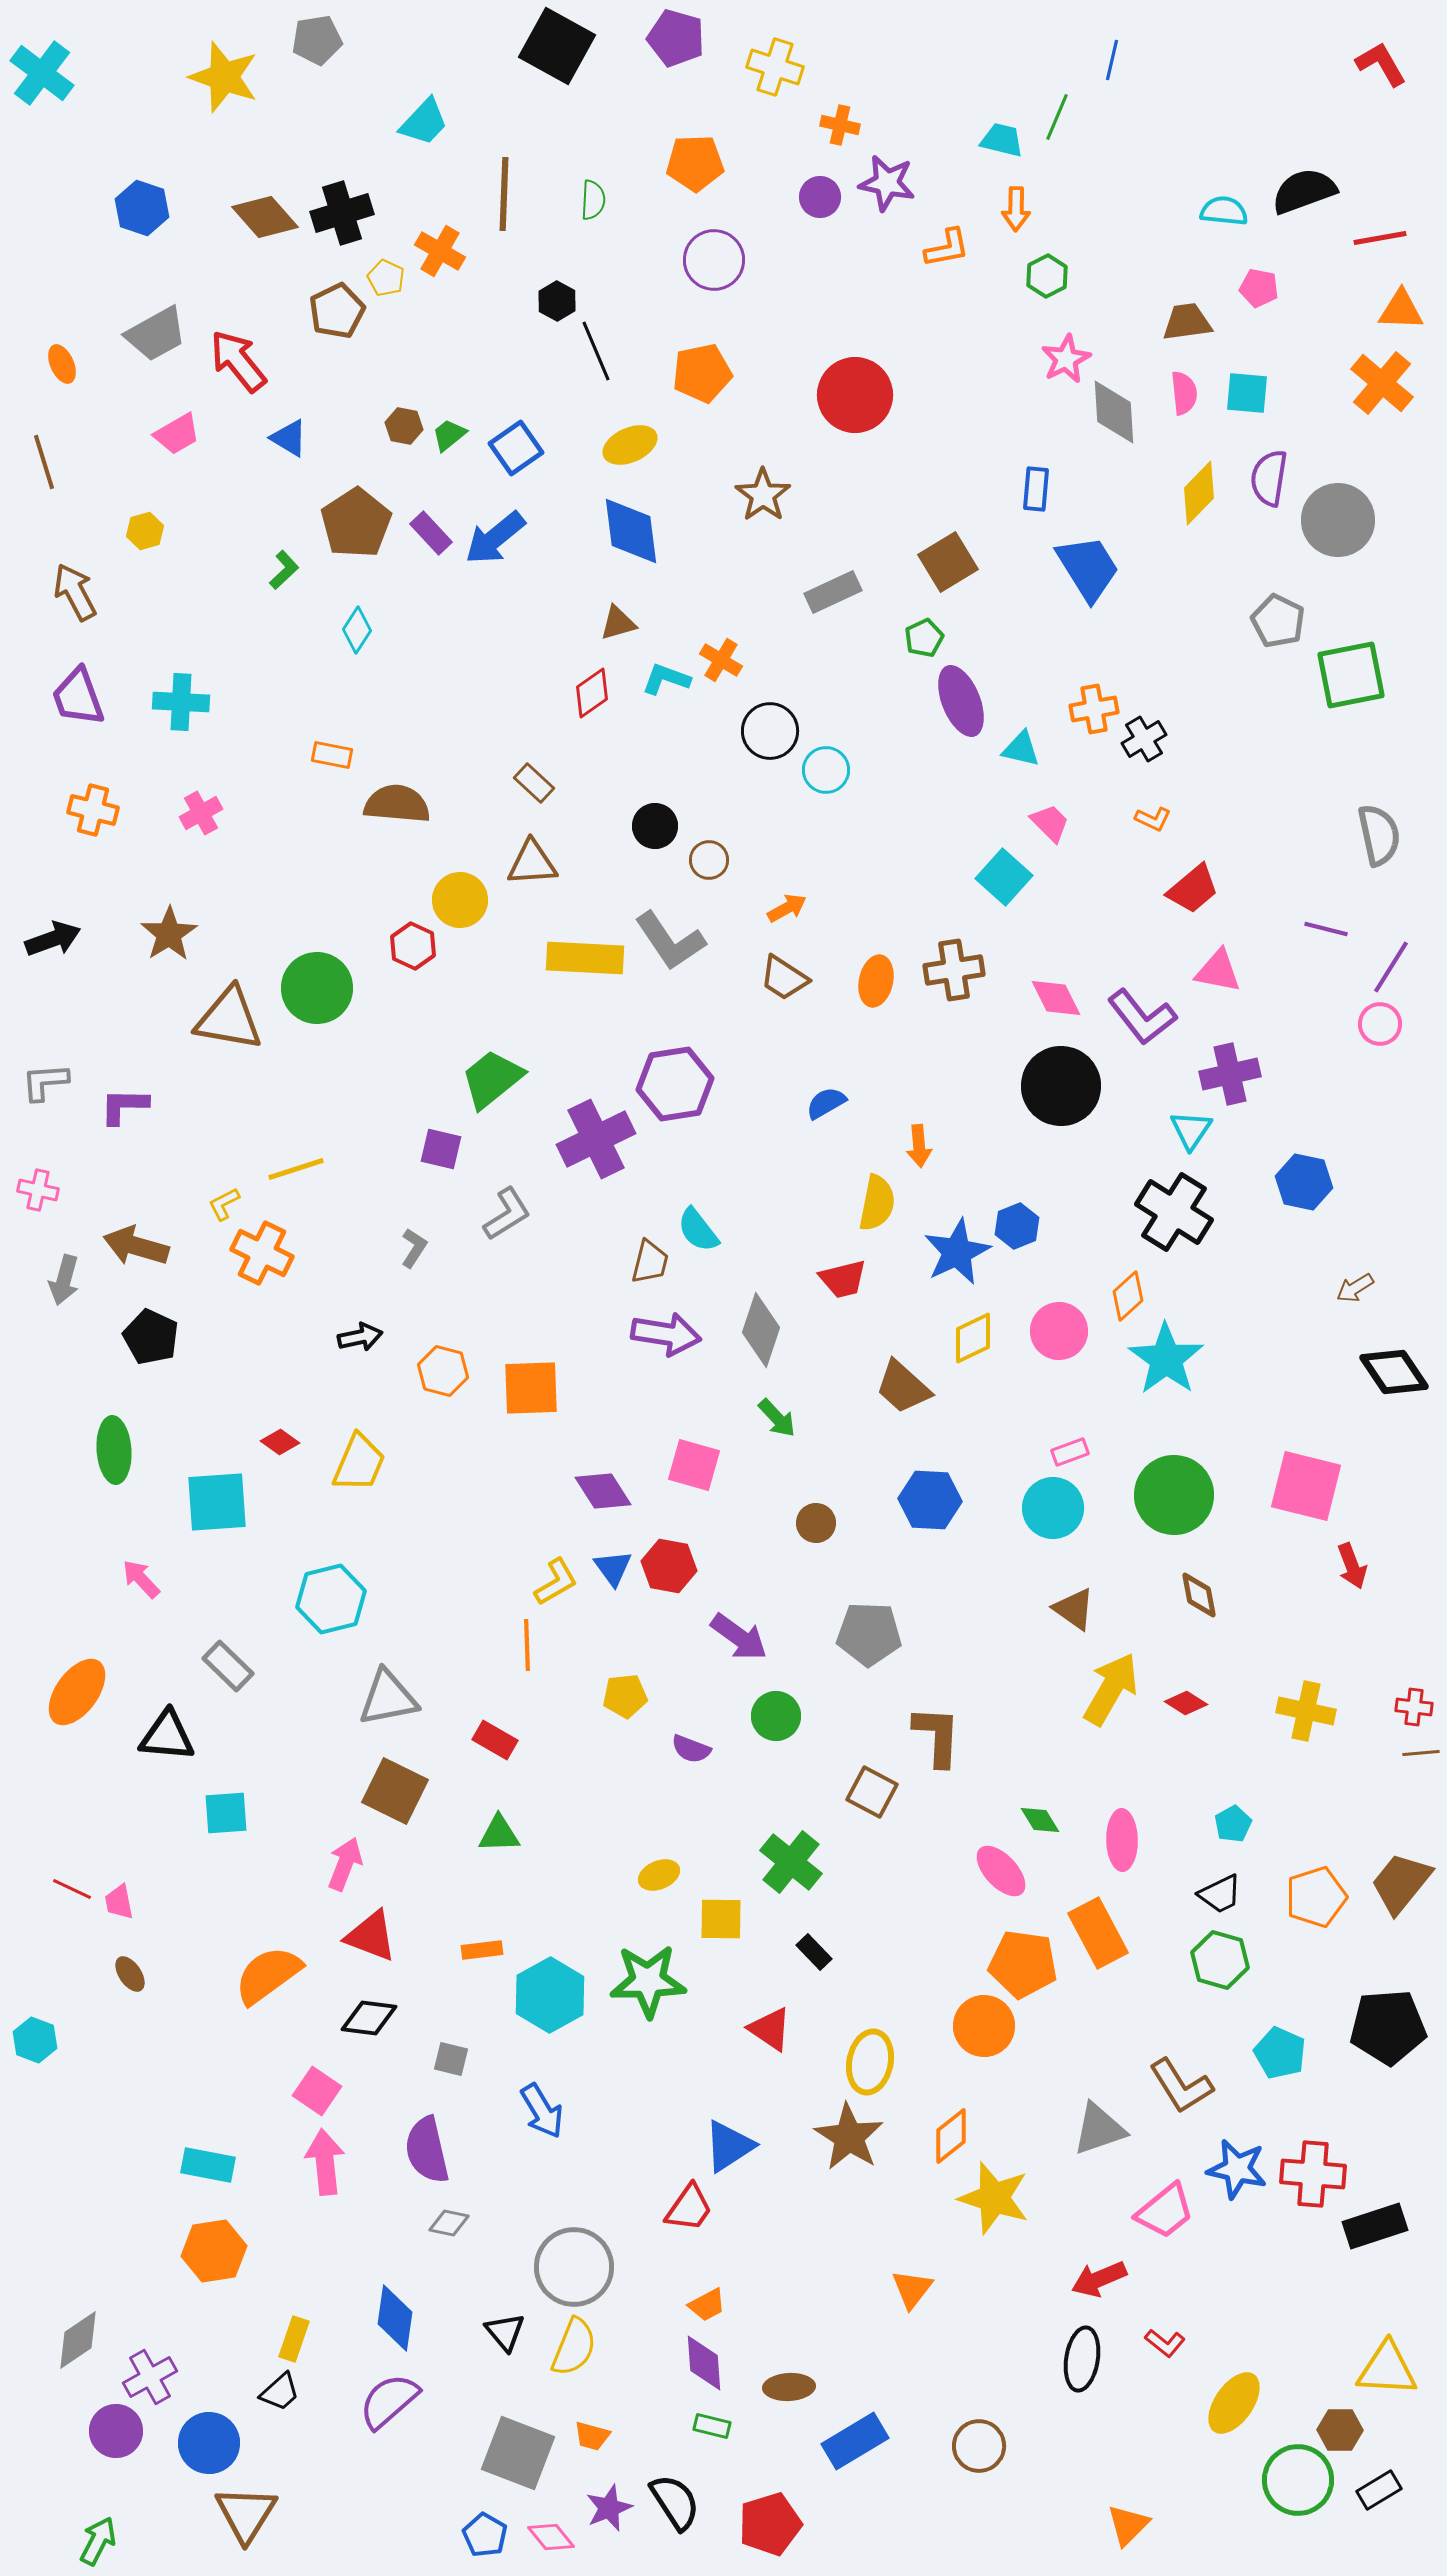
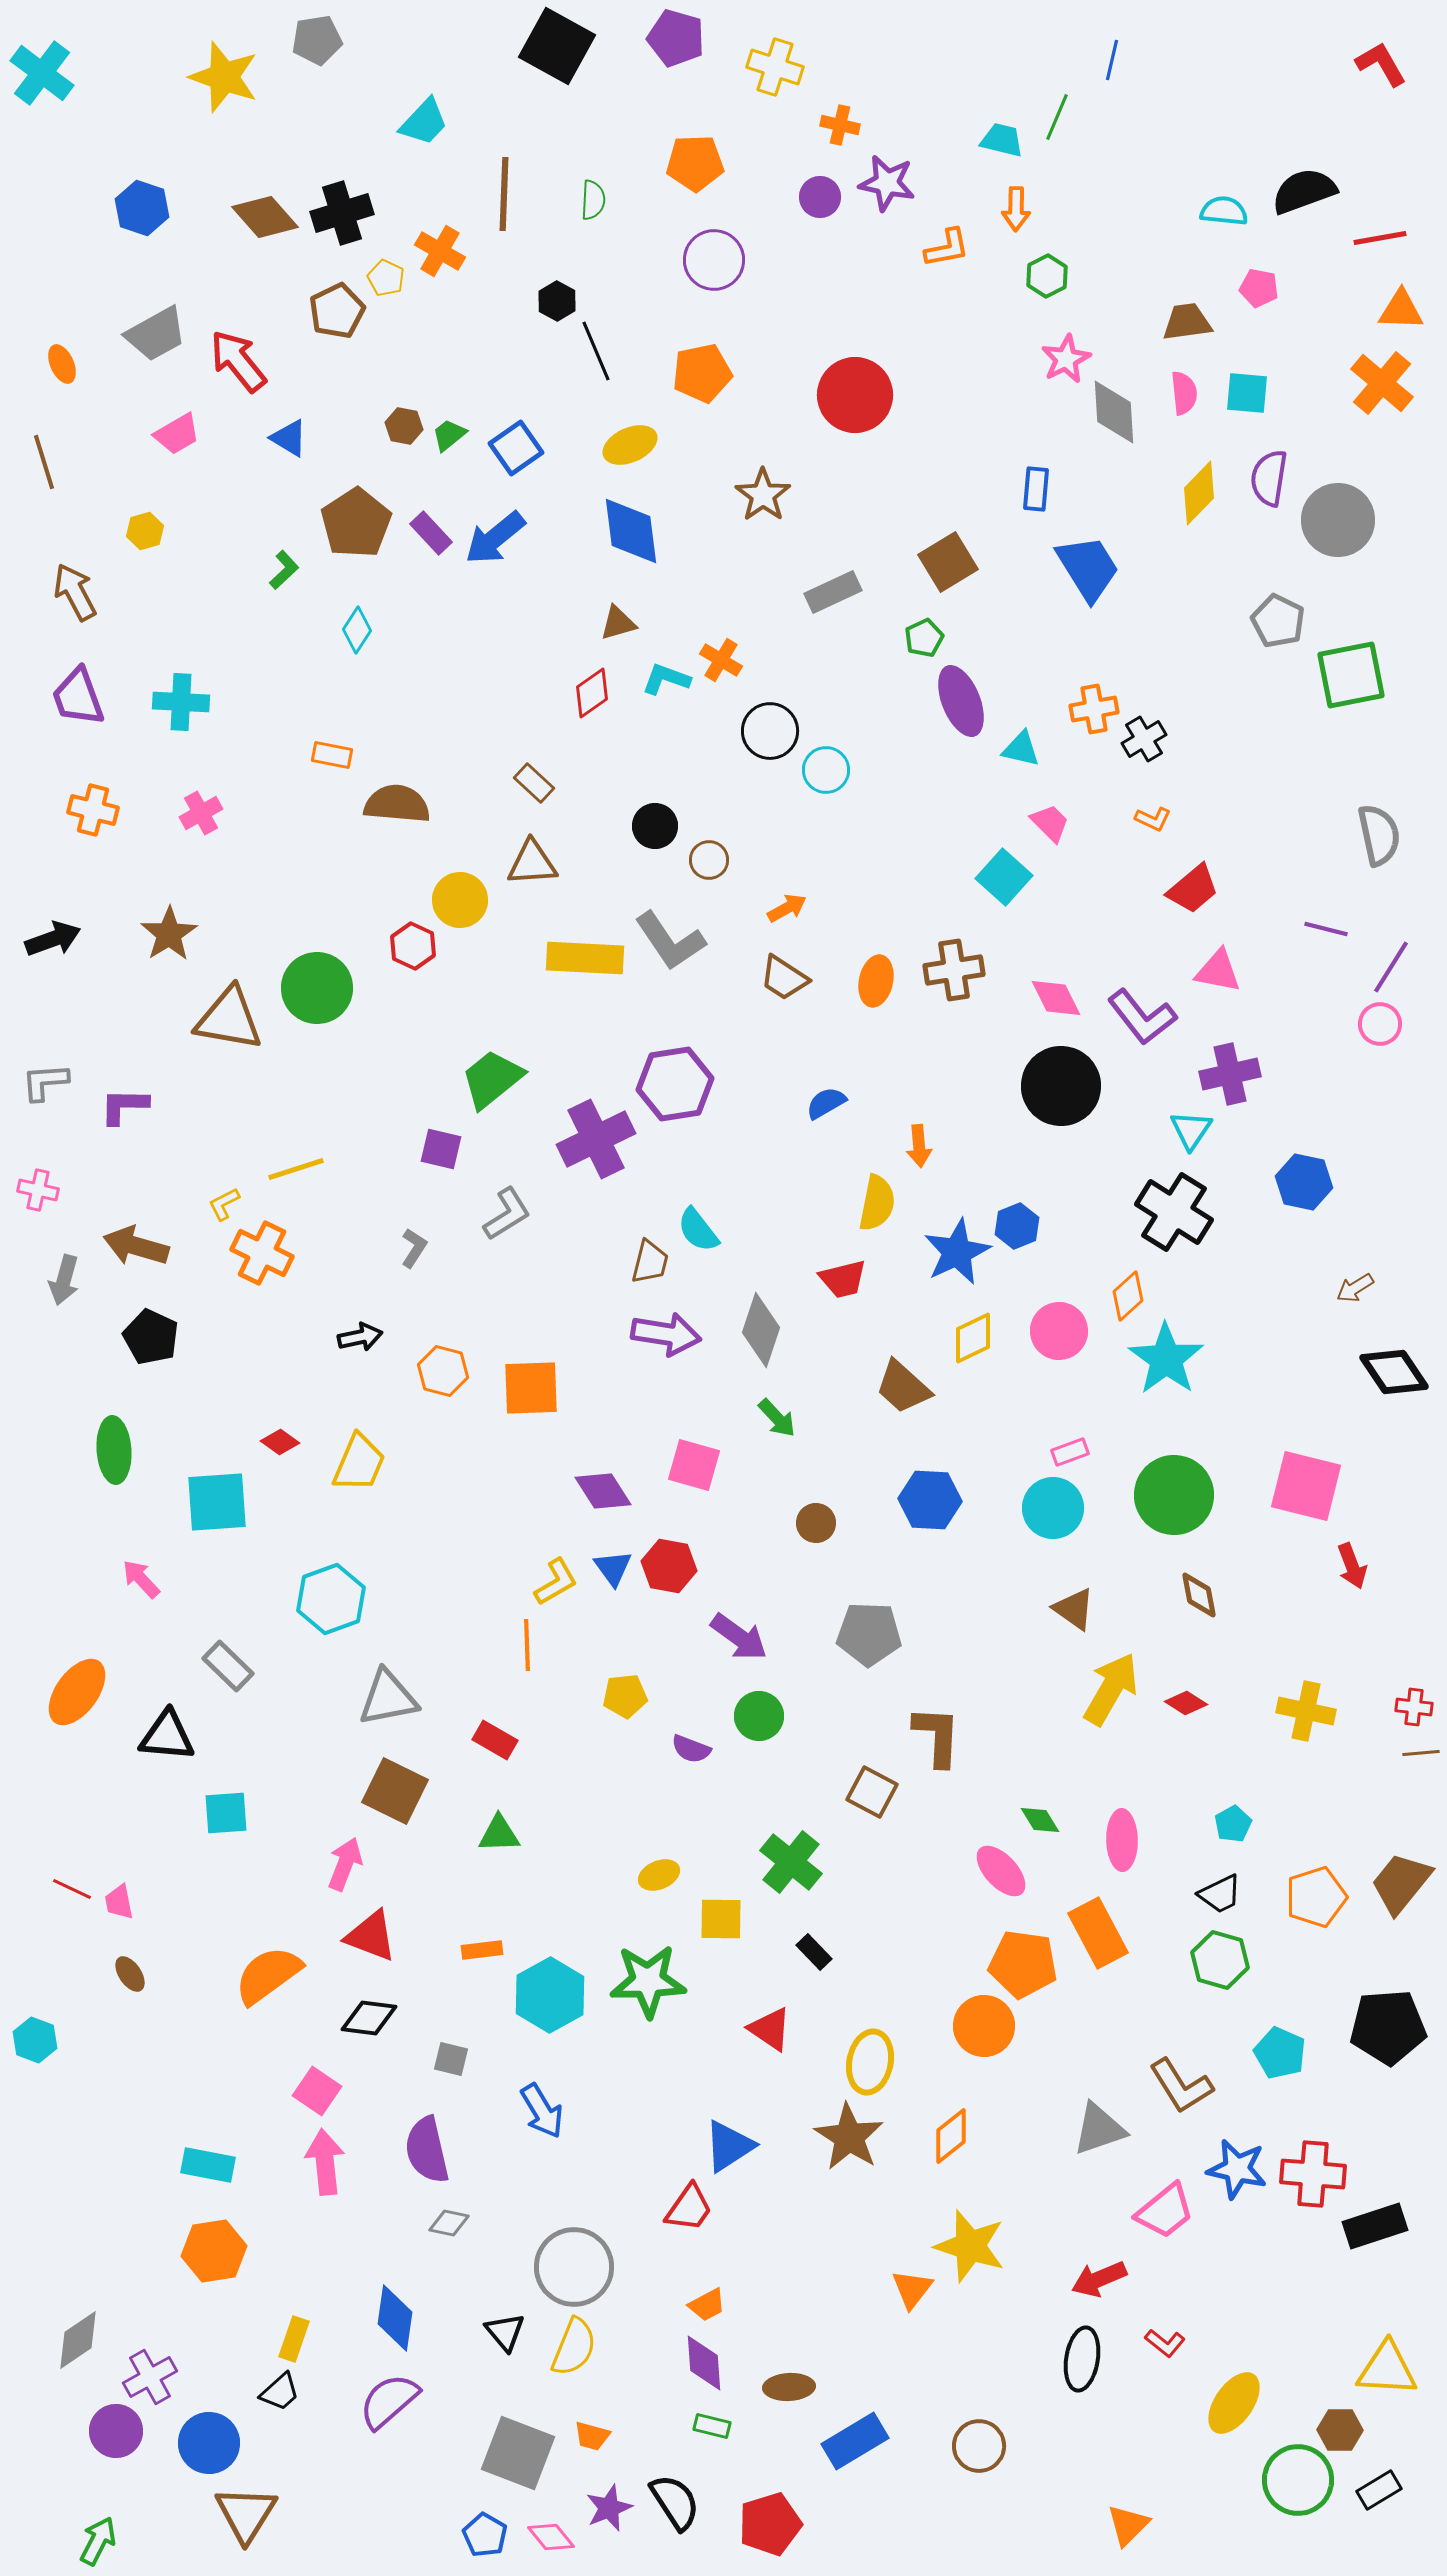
cyan hexagon at (331, 1599): rotated 6 degrees counterclockwise
green circle at (776, 1716): moved 17 px left
yellow star at (994, 2198): moved 24 px left, 48 px down
